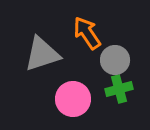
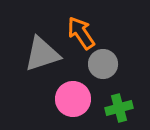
orange arrow: moved 6 px left
gray circle: moved 12 px left, 4 px down
green cross: moved 19 px down
